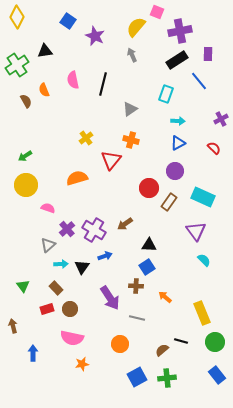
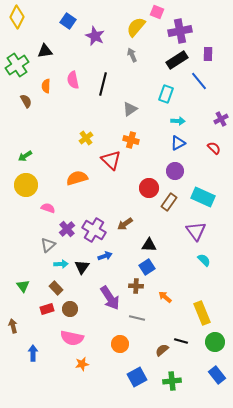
orange semicircle at (44, 90): moved 2 px right, 4 px up; rotated 24 degrees clockwise
red triangle at (111, 160): rotated 25 degrees counterclockwise
green cross at (167, 378): moved 5 px right, 3 px down
